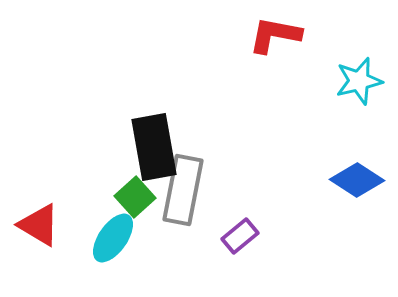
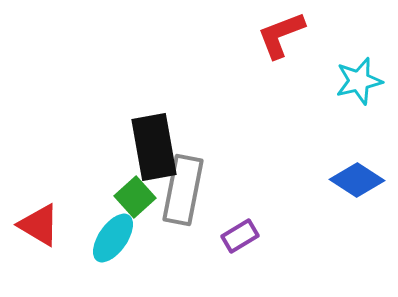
red L-shape: moved 6 px right; rotated 32 degrees counterclockwise
purple rectangle: rotated 9 degrees clockwise
